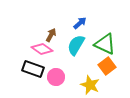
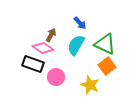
blue arrow: rotated 88 degrees clockwise
pink diamond: moved 1 px right, 1 px up
black rectangle: moved 5 px up
